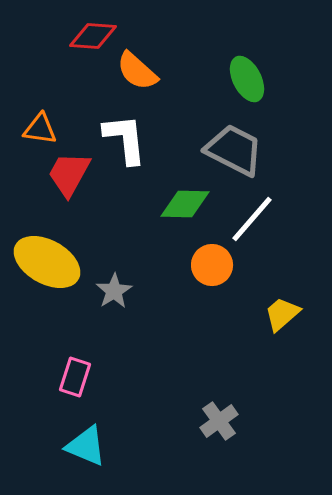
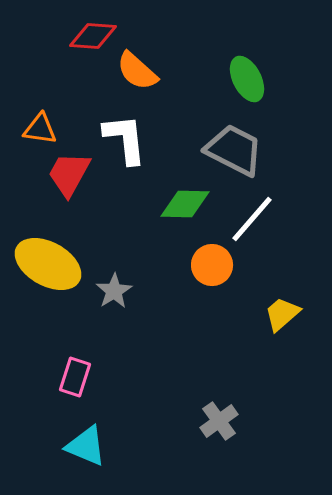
yellow ellipse: moved 1 px right, 2 px down
